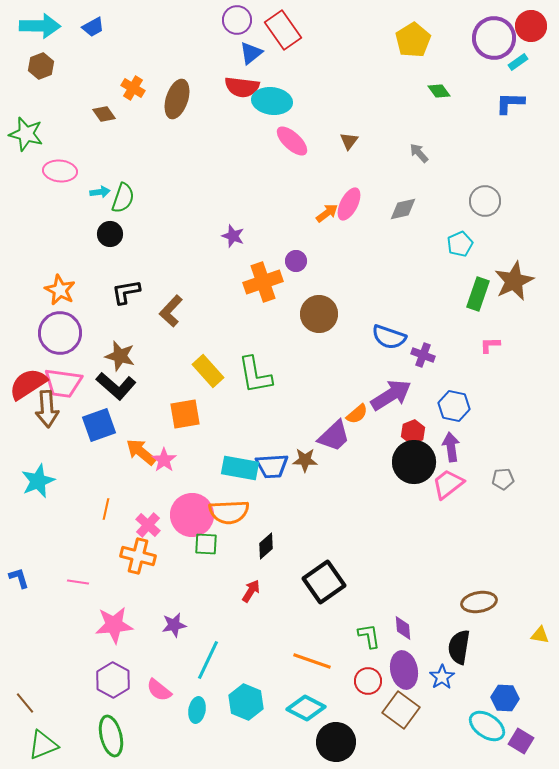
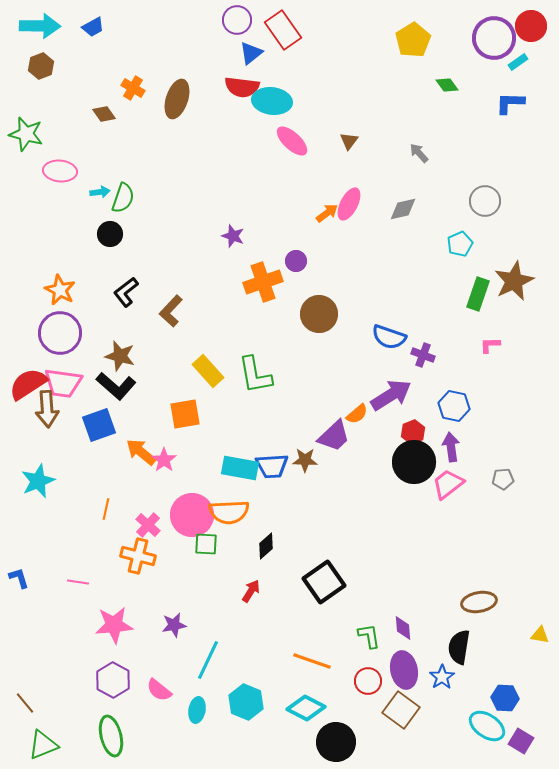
green diamond at (439, 91): moved 8 px right, 6 px up
black L-shape at (126, 292): rotated 28 degrees counterclockwise
